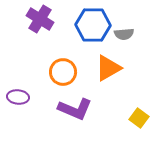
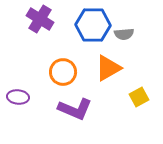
yellow square: moved 21 px up; rotated 24 degrees clockwise
